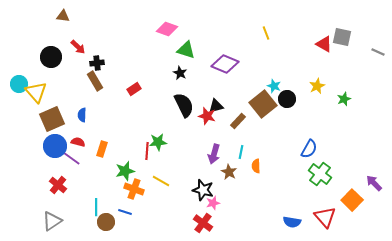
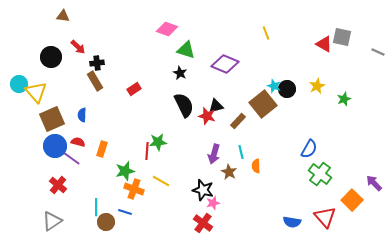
black circle at (287, 99): moved 10 px up
cyan line at (241, 152): rotated 24 degrees counterclockwise
